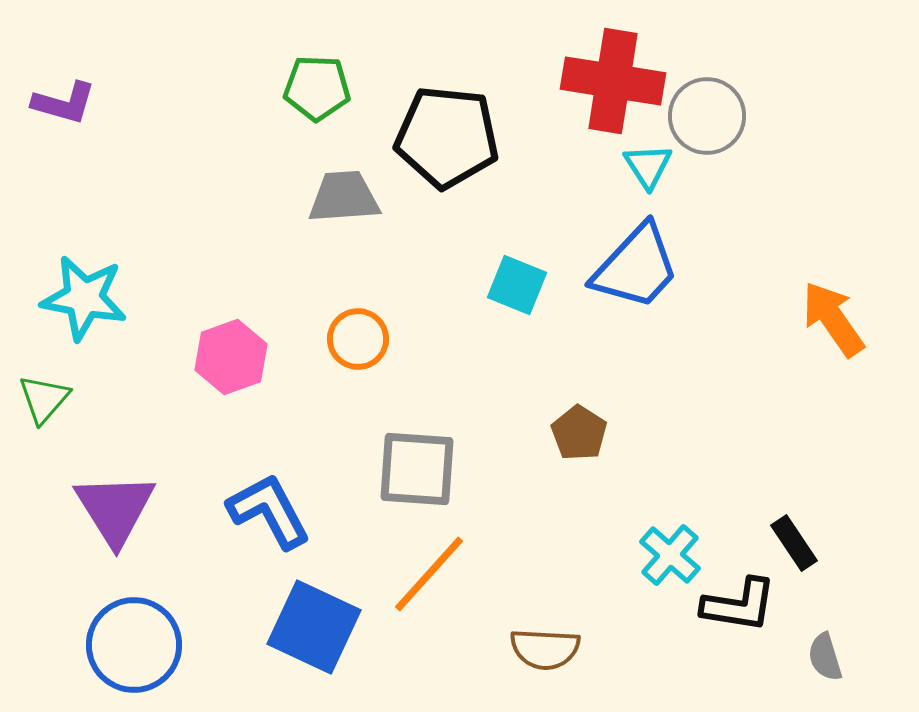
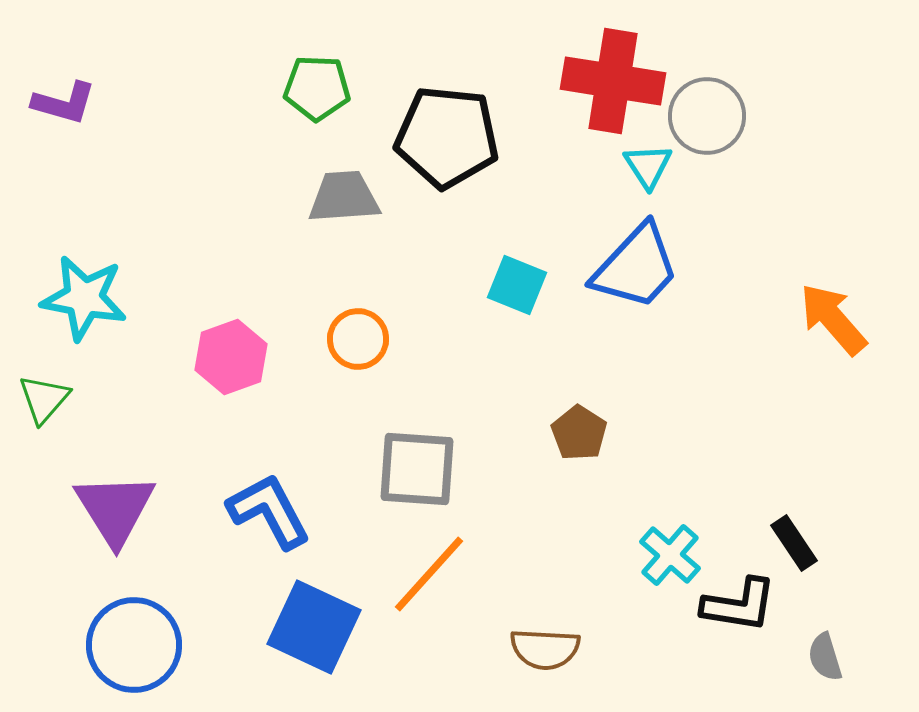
orange arrow: rotated 6 degrees counterclockwise
